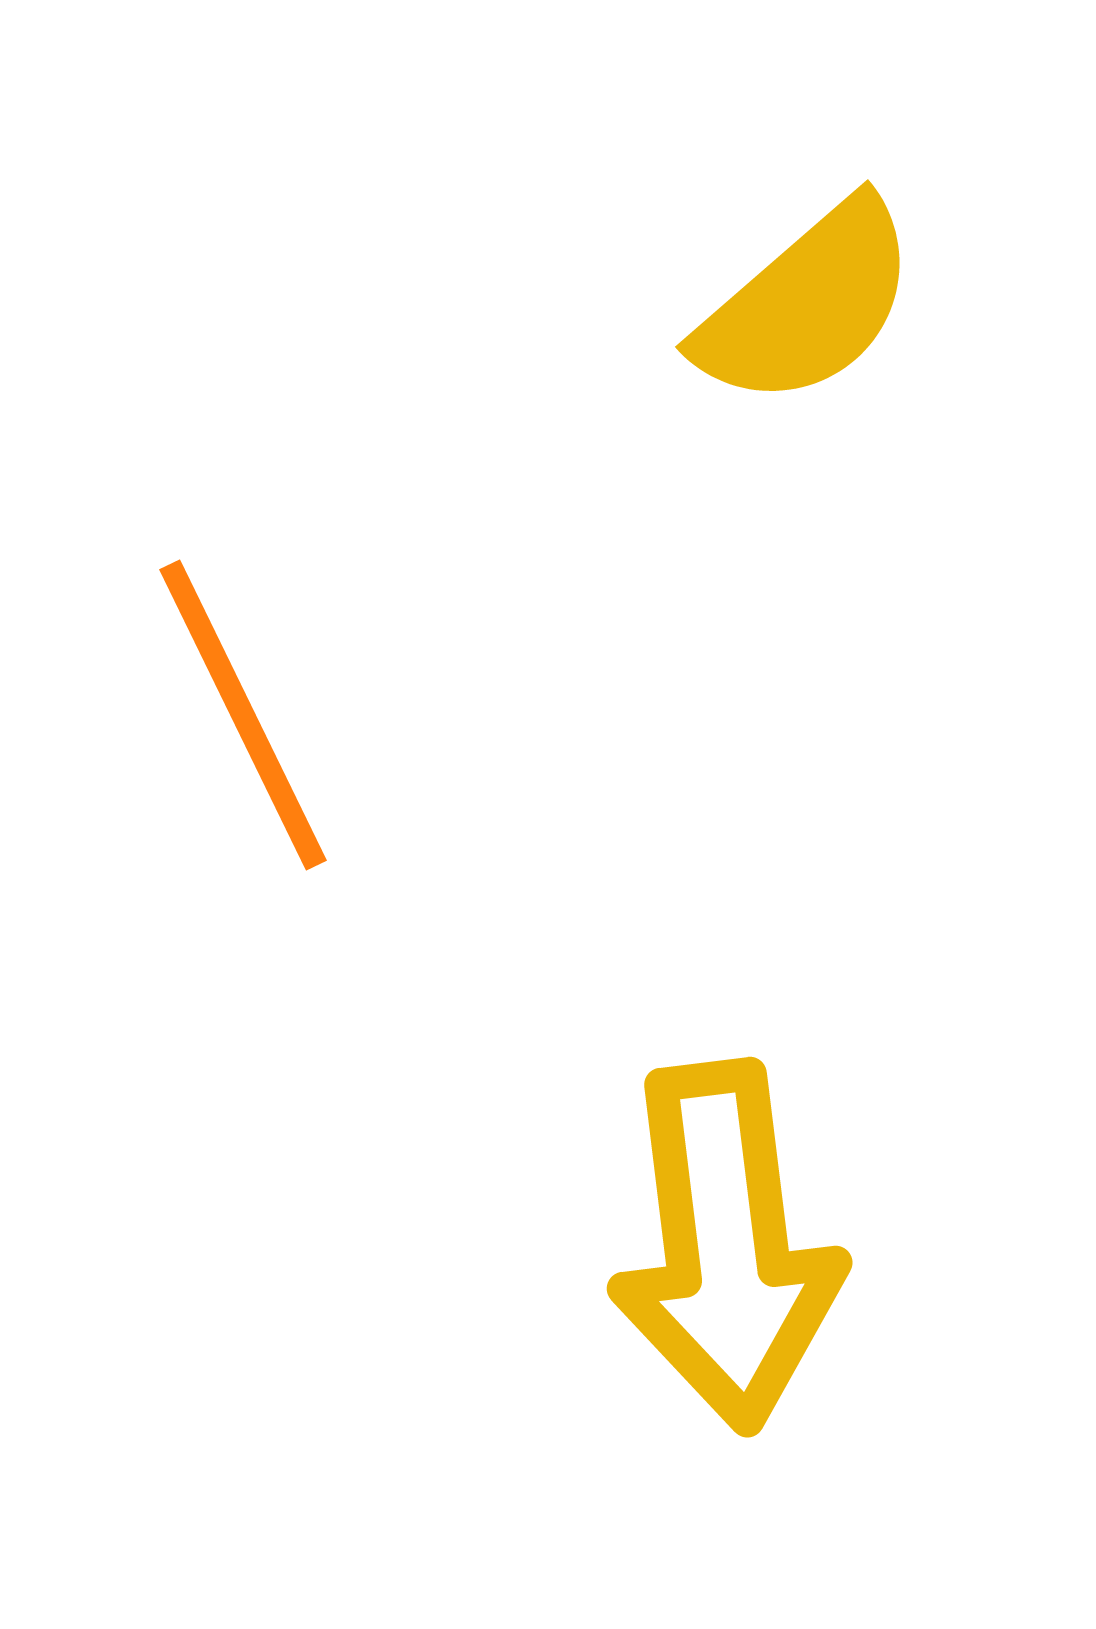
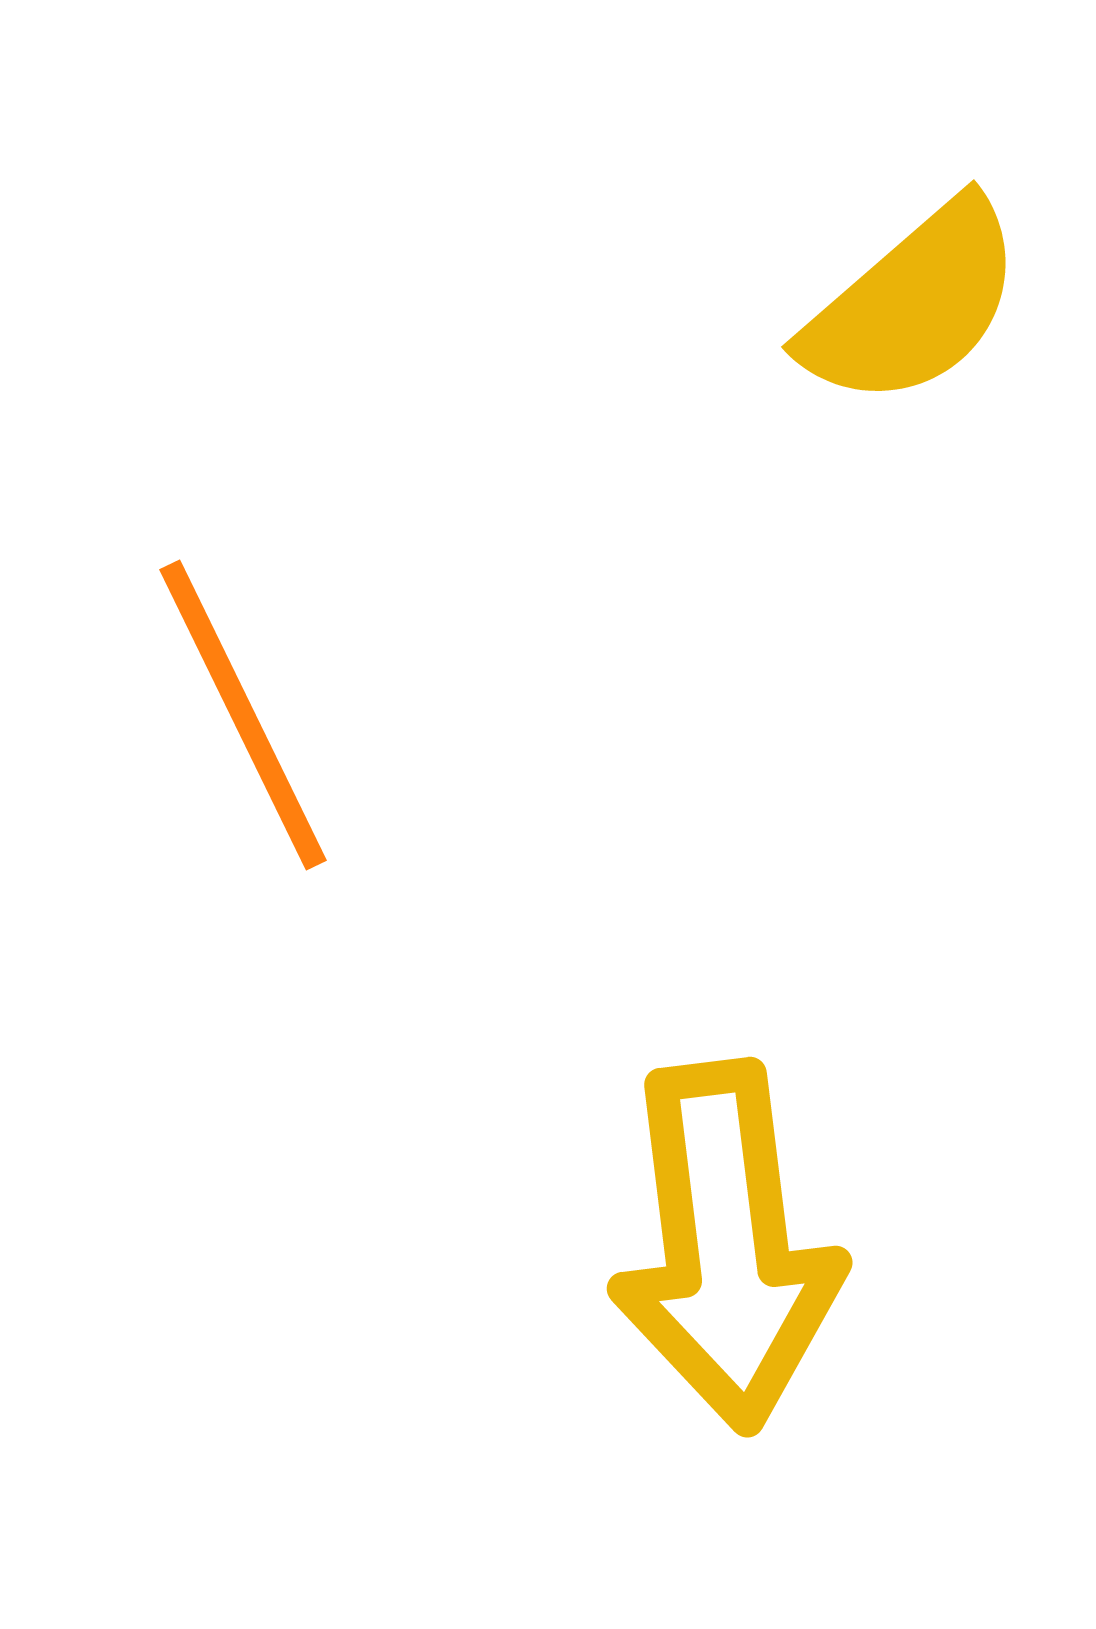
yellow semicircle: moved 106 px right
